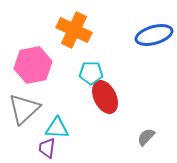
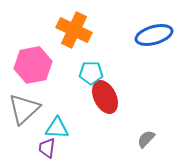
gray semicircle: moved 2 px down
